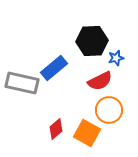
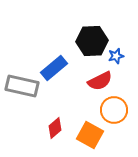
blue star: moved 2 px up
gray rectangle: moved 3 px down
orange circle: moved 5 px right
red diamond: moved 1 px left, 1 px up
orange square: moved 3 px right, 2 px down
